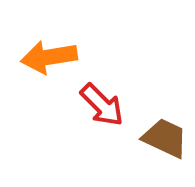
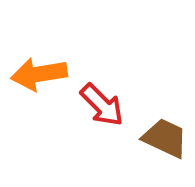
orange arrow: moved 10 px left, 17 px down
